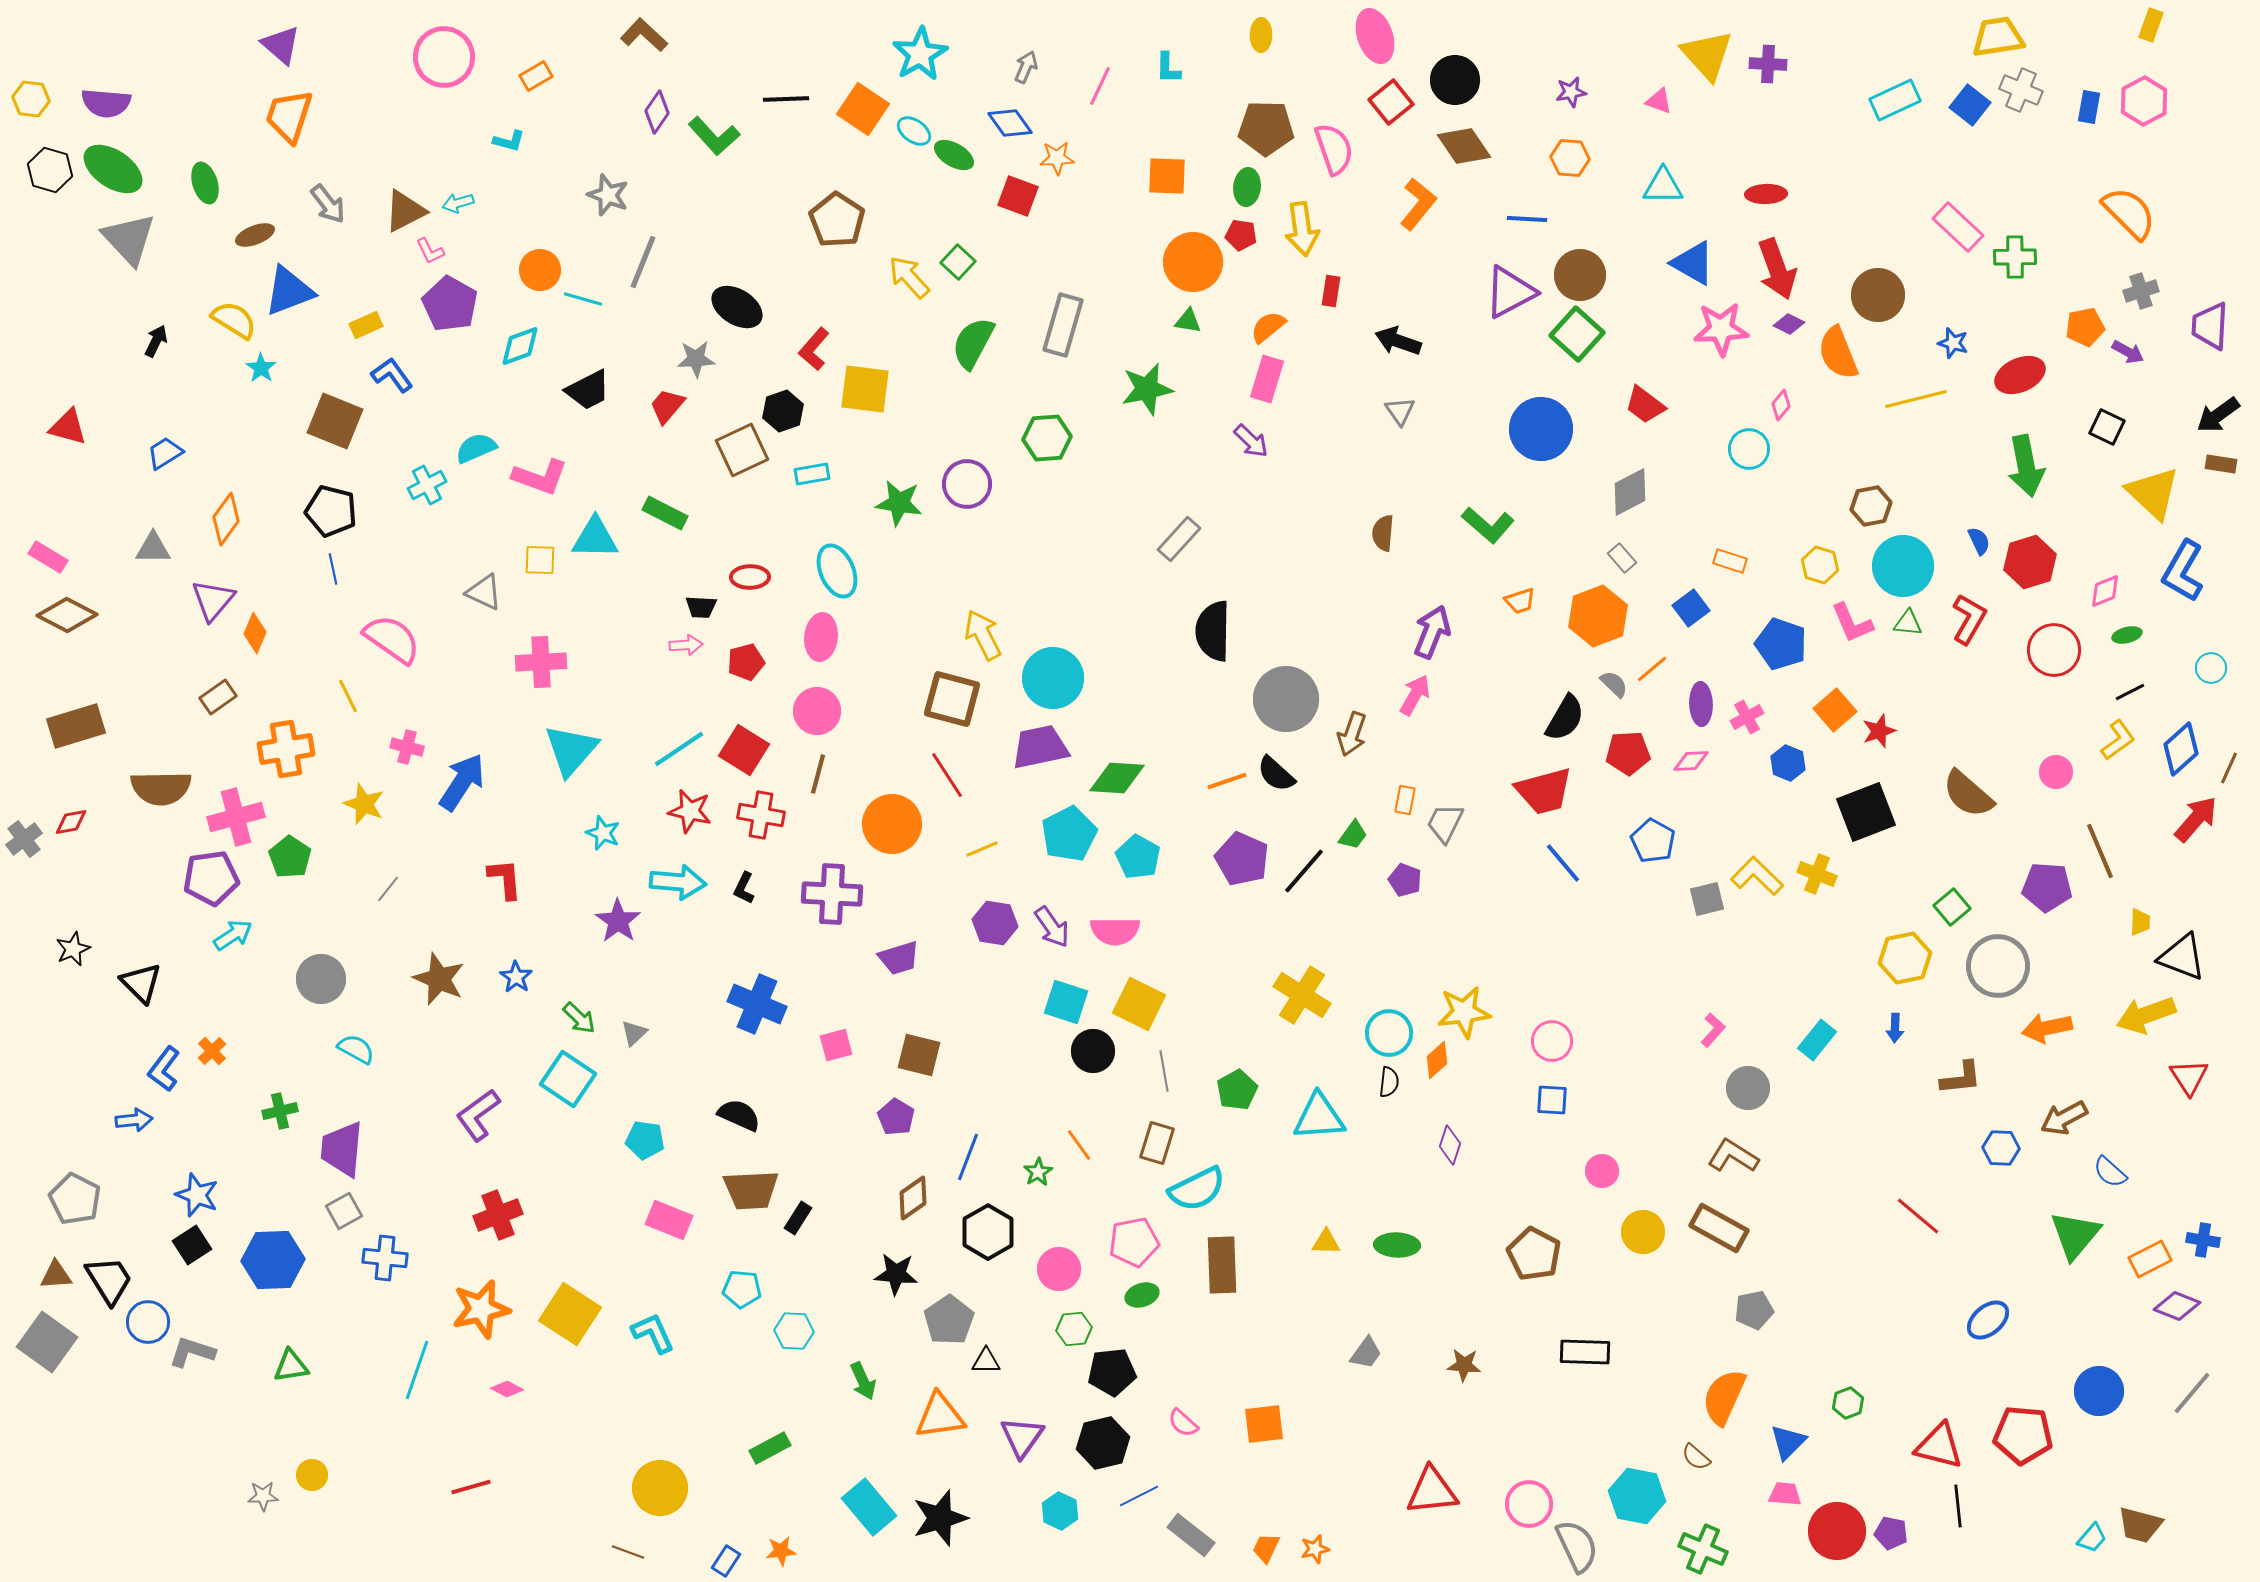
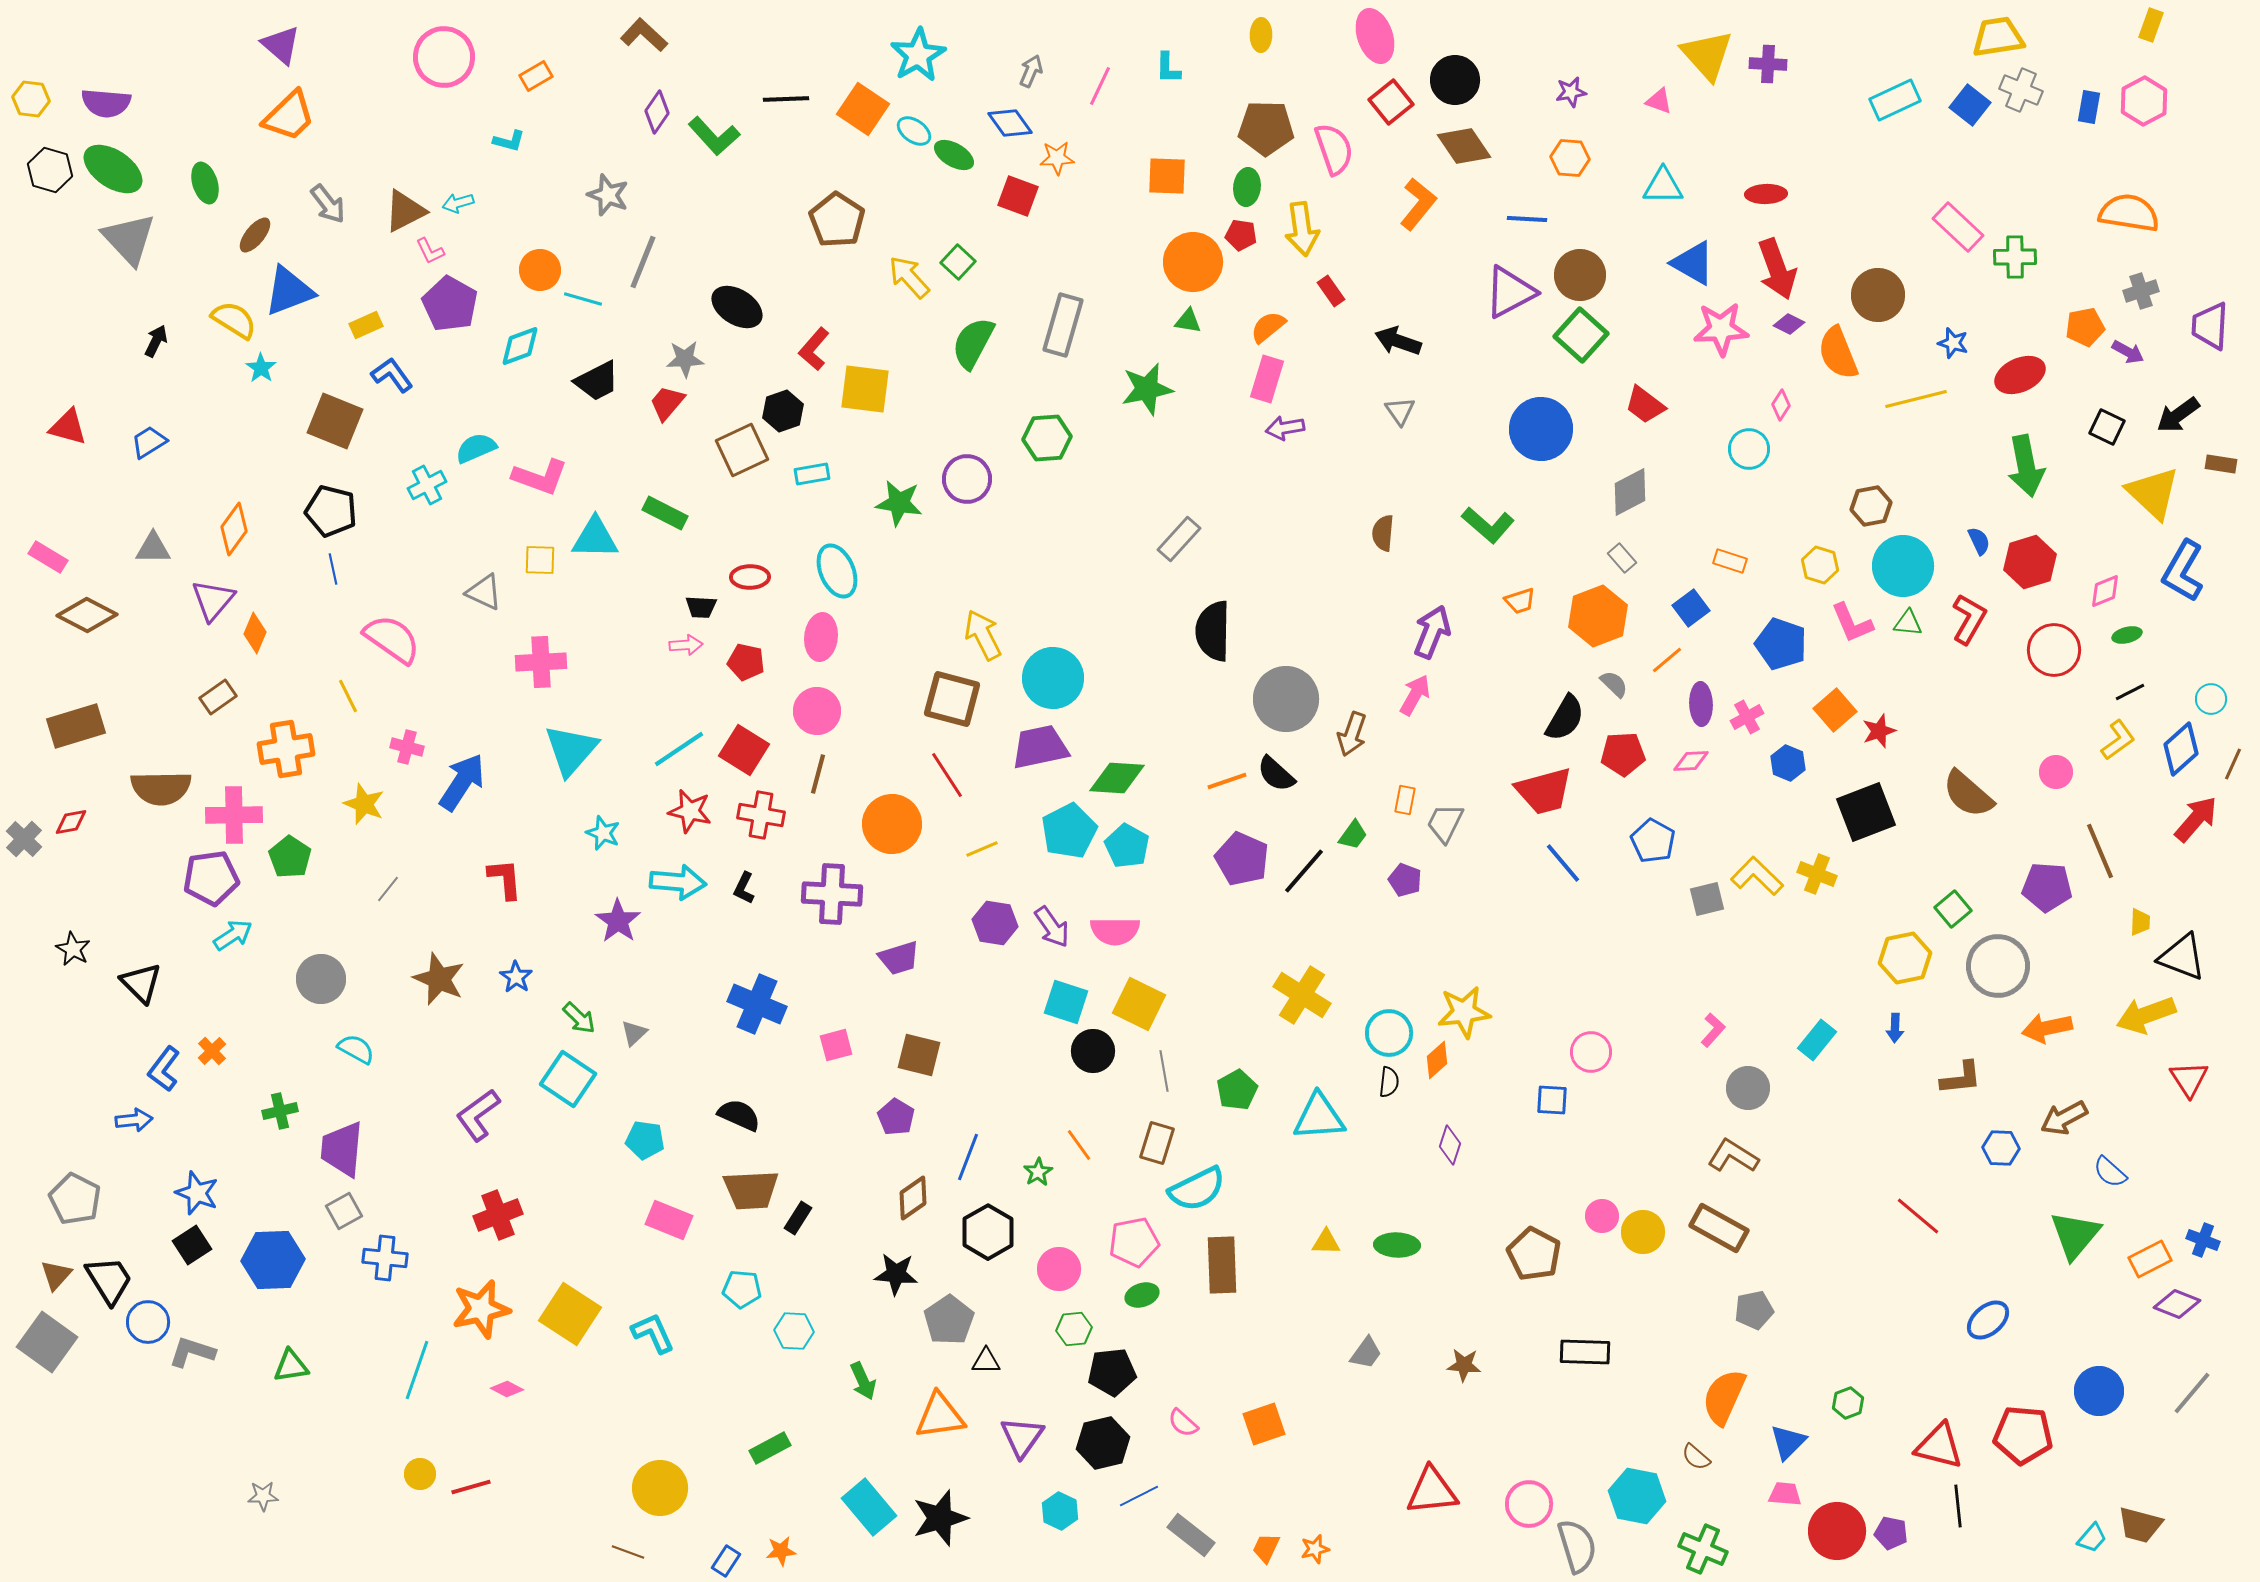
cyan star at (920, 54): moved 2 px left, 1 px down
gray arrow at (1026, 67): moved 5 px right, 4 px down
orange trapezoid at (289, 116): rotated 152 degrees counterclockwise
orange semicircle at (2129, 213): rotated 36 degrees counterclockwise
brown ellipse at (255, 235): rotated 30 degrees counterclockwise
red rectangle at (1331, 291): rotated 44 degrees counterclockwise
green square at (1577, 334): moved 4 px right, 1 px down
gray star at (696, 359): moved 11 px left
black trapezoid at (588, 390): moved 9 px right, 9 px up
pink diamond at (1781, 405): rotated 8 degrees counterclockwise
red trapezoid at (667, 406): moved 3 px up
black arrow at (2218, 415): moved 40 px left
purple arrow at (1251, 441): moved 34 px right, 13 px up; rotated 126 degrees clockwise
blue trapezoid at (165, 453): moved 16 px left, 11 px up
purple circle at (967, 484): moved 5 px up
orange diamond at (226, 519): moved 8 px right, 10 px down
brown diamond at (67, 615): moved 20 px right
red pentagon at (746, 662): rotated 27 degrees clockwise
cyan circle at (2211, 668): moved 31 px down
orange line at (1652, 669): moved 15 px right, 9 px up
red pentagon at (1628, 753): moved 5 px left, 1 px down
brown line at (2229, 768): moved 4 px right, 4 px up
pink cross at (236, 817): moved 2 px left, 2 px up; rotated 14 degrees clockwise
cyan pentagon at (1069, 834): moved 3 px up
gray cross at (24, 839): rotated 9 degrees counterclockwise
cyan pentagon at (1138, 857): moved 11 px left, 11 px up
green square at (1952, 907): moved 1 px right, 2 px down
black star at (73, 949): rotated 20 degrees counterclockwise
pink circle at (1552, 1041): moved 39 px right, 11 px down
red triangle at (2189, 1077): moved 2 px down
pink circle at (1602, 1171): moved 45 px down
blue star at (197, 1195): moved 2 px up
blue cross at (2203, 1240): rotated 12 degrees clockwise
brown triangle at (56, 1275): rotated 44 degrees counterclockwise
purple diamond at (2177, 1306): moved 2 px up
orange square at (1264, 1424): rotated 12 degrees counterclockwise
yellow circle at (312, 1475): moved 108 px right, 1 px up
gray semicircle at (1577, 1546): rotated 8 degrees clockwise
